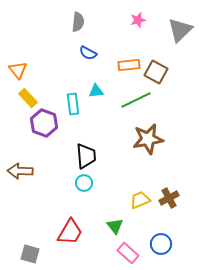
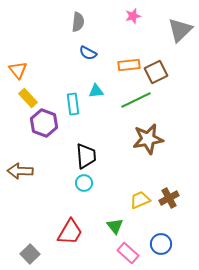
pink star: moved 5 px left, 4 px up
brown square: rotated 35 degrees clockwise
gray square: rotated 30 degrees clockwise
